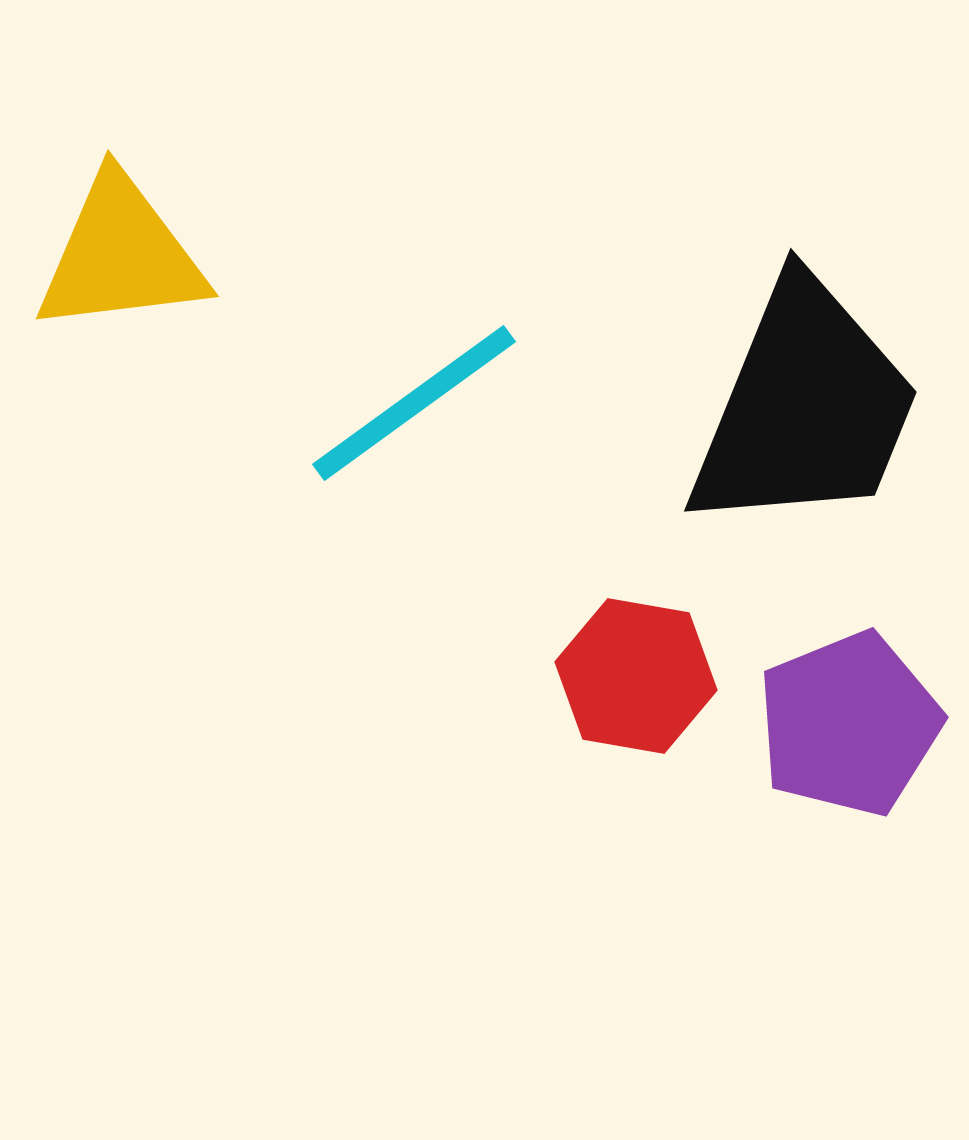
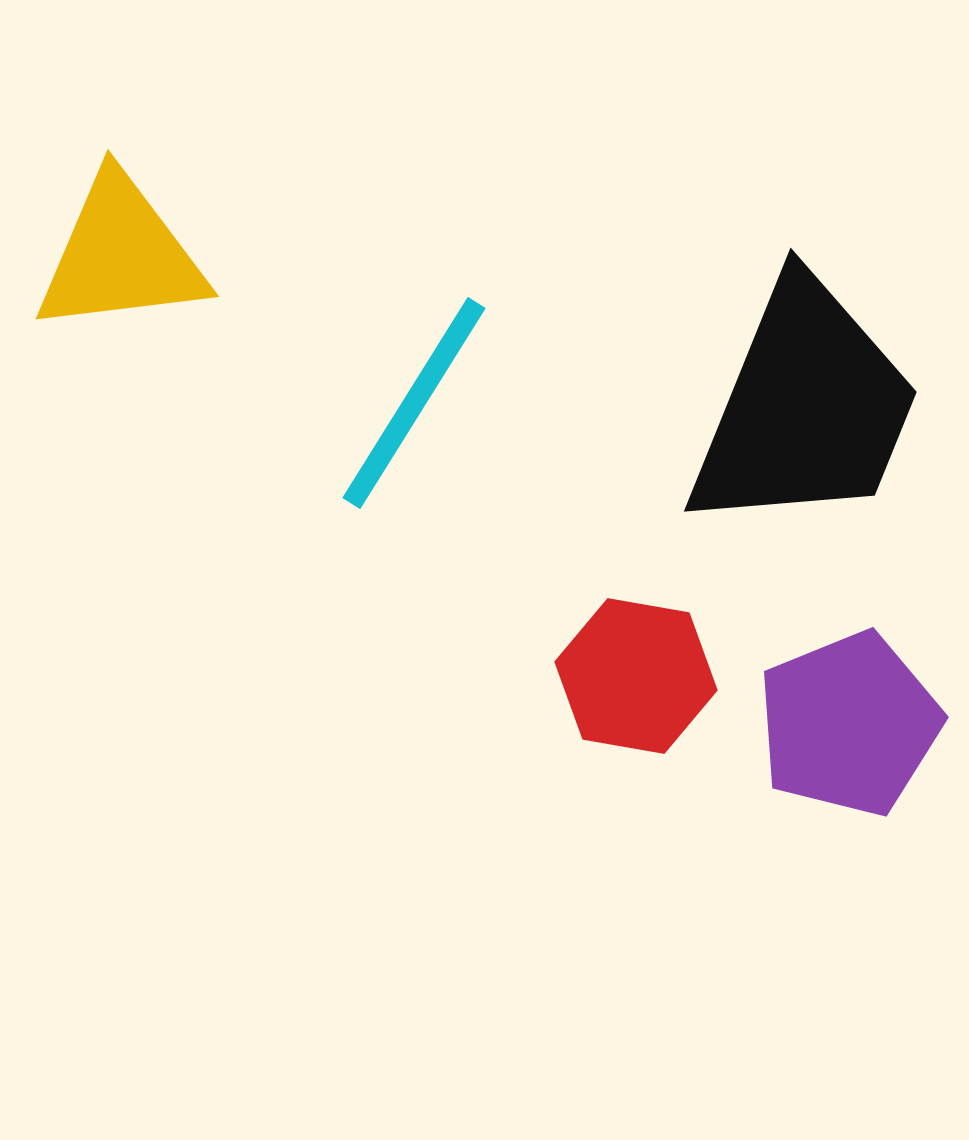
cyan line: rotated 22 degrees counterclockwise
